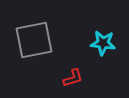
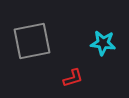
gray square: moved 2 px left, 1 px down
